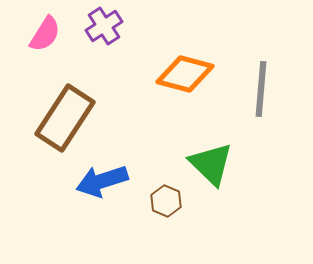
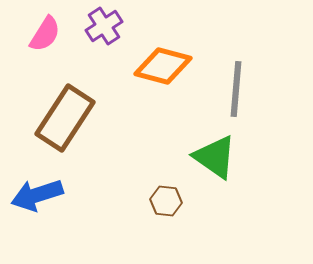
orange diamond: moved 22 px left, 8 px up
gray line: moved 25 px left
green triangle: moved 4 px right, 7 px up; rotated 9 degrees counterclockwise
blue arrow: moved 65 px left, 14 px down
brown hexagon: rotated 16 degrees counterclockwise
